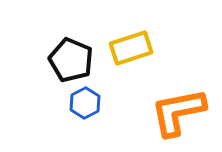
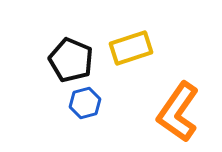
blue hexagon: rotated 12 degrees clockwise
orange L-shape: rotated 44 degrees counterclockwise
